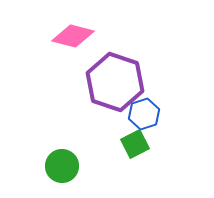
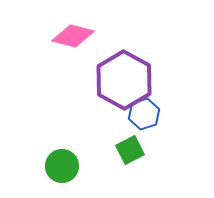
purple hexagon: moved 9 px right, 2 px up; rotated 10 degrees clockwise
green square: moved 5 px left, 6 px down
